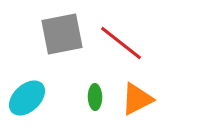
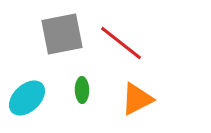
green ellipse: moved 13 px left, 7 px up
